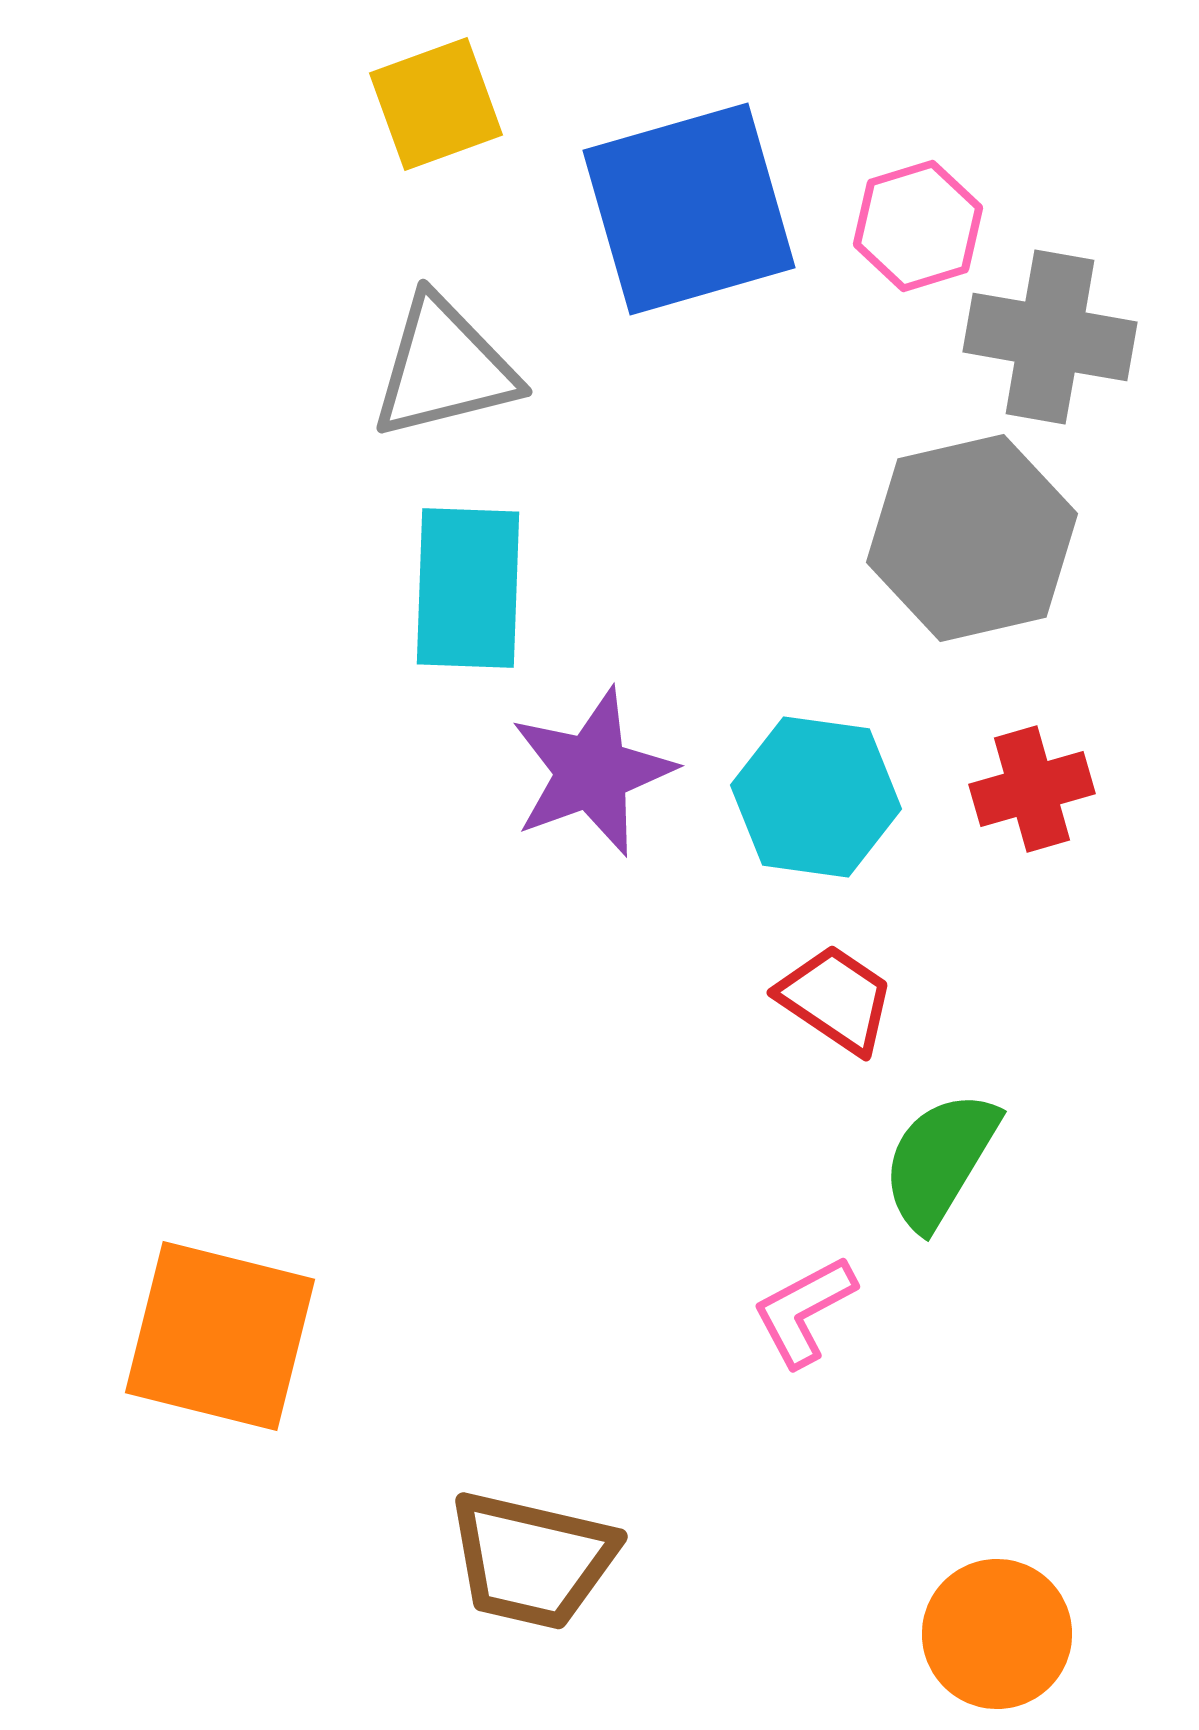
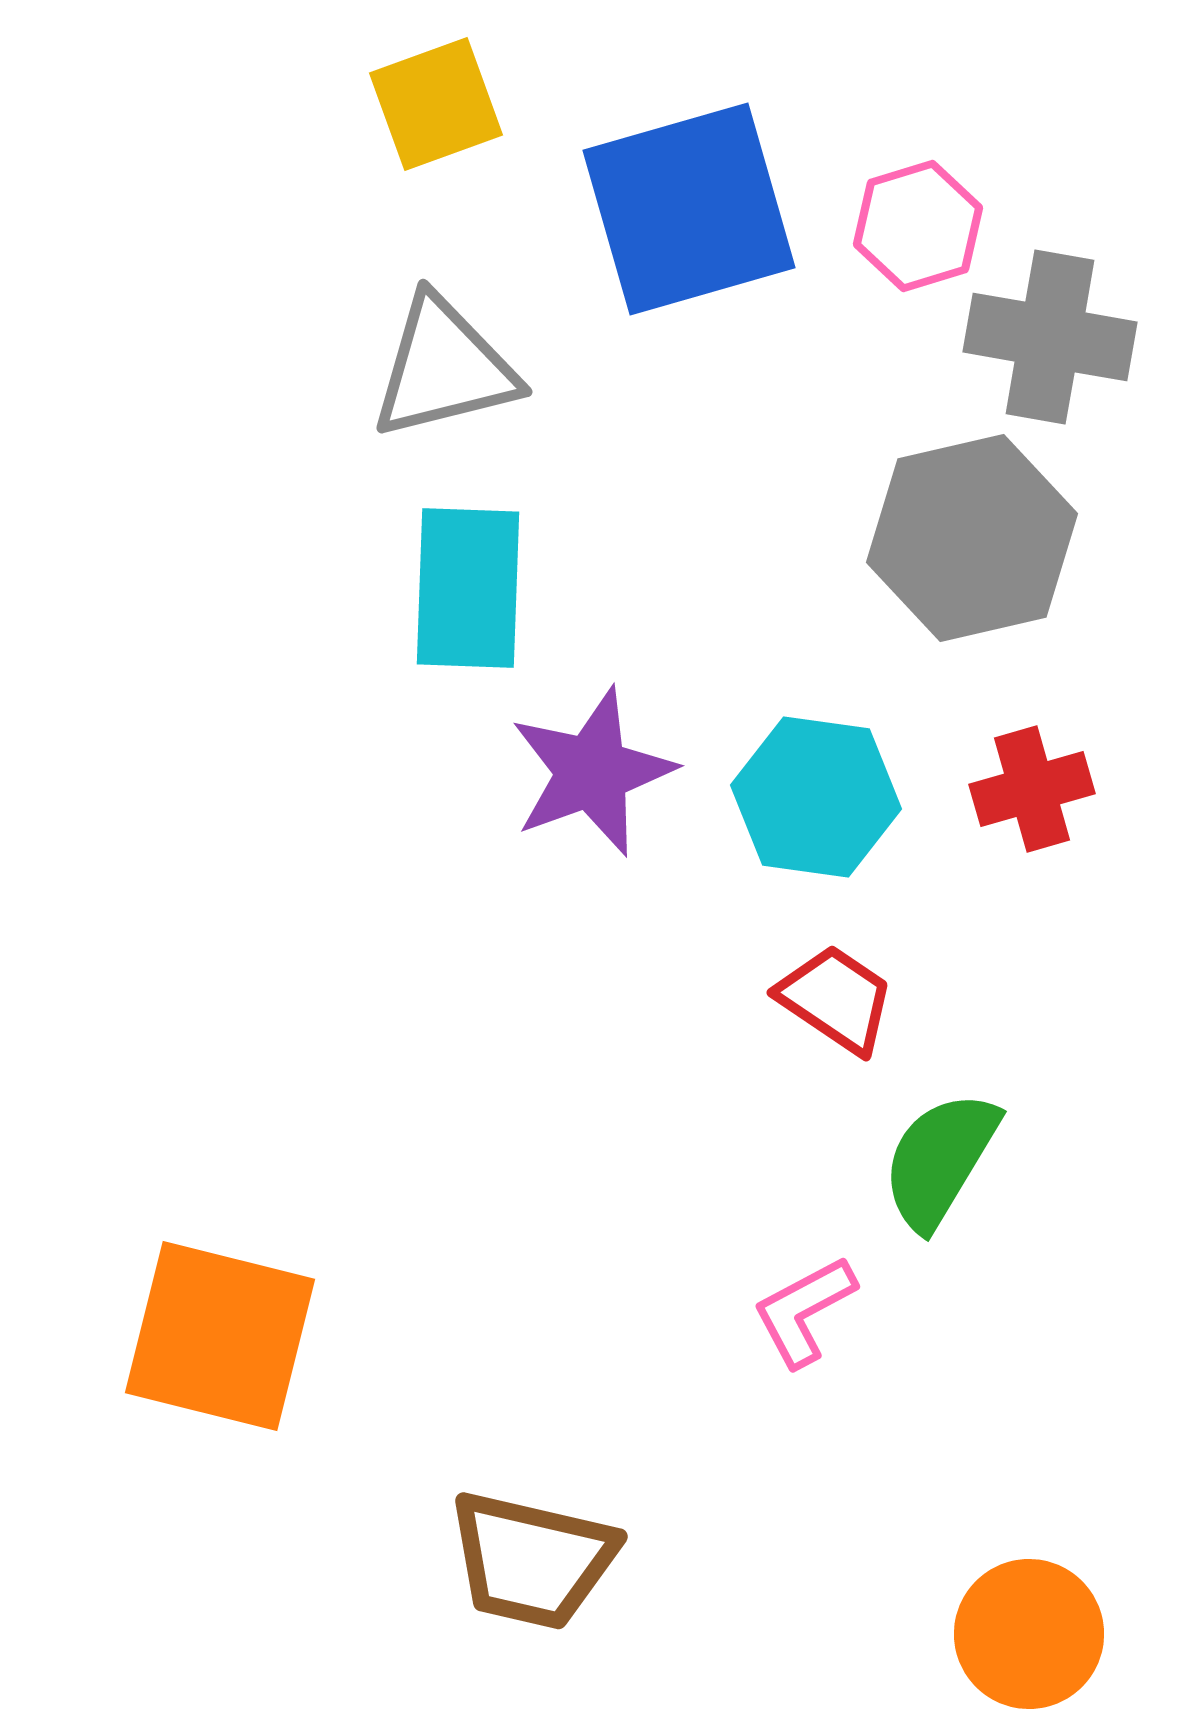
orange circle: moved 32 px right
